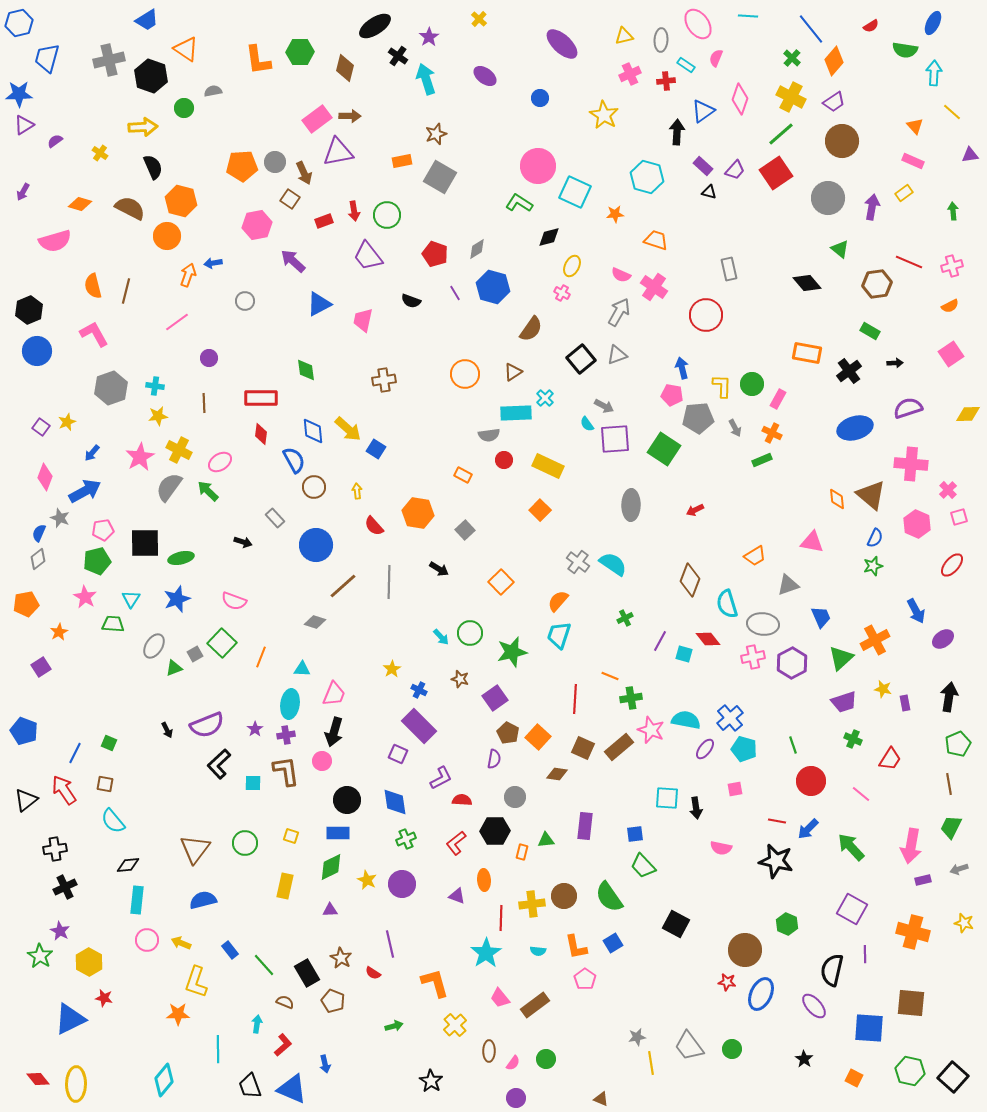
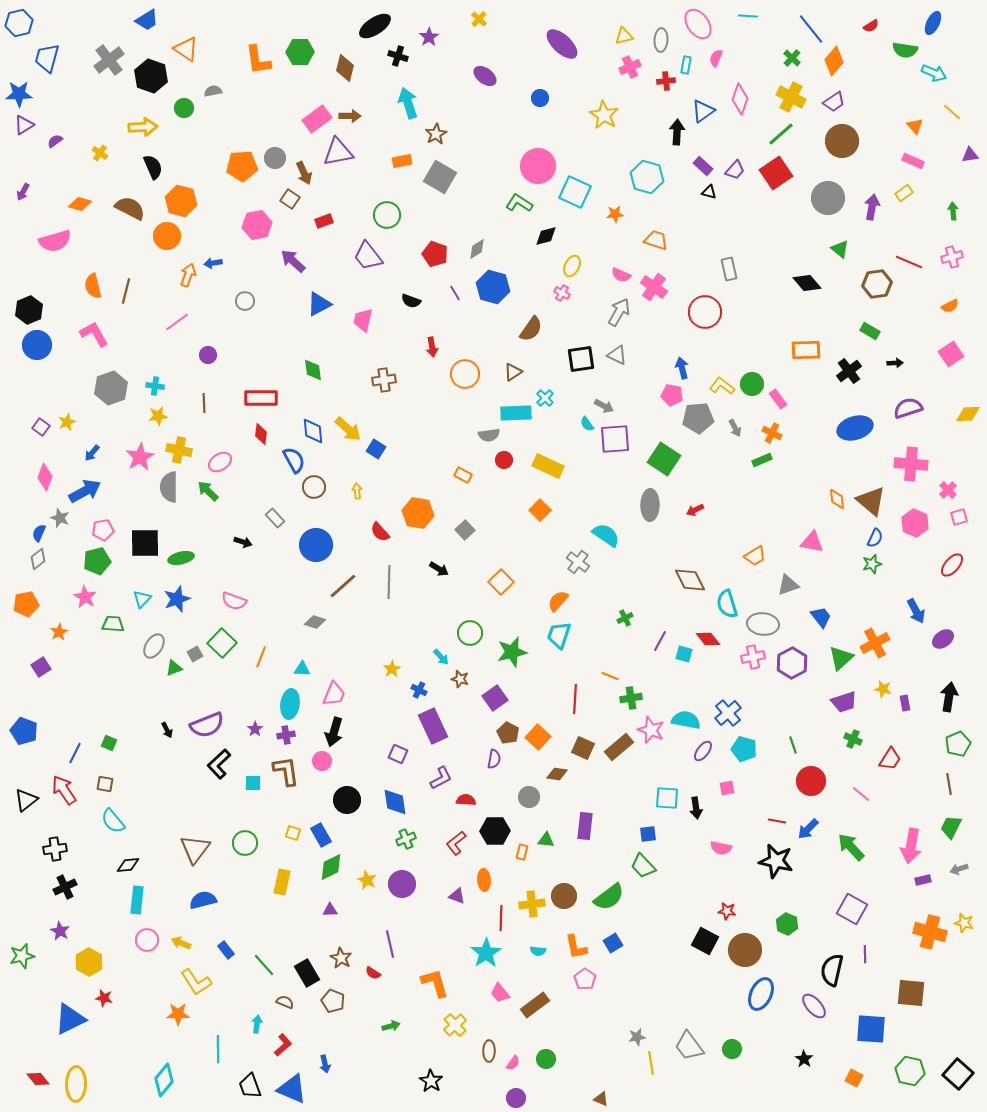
black cross at (398, 56): rotated 18 degrees counterclockwise
gray cross at (109, 60): rotated 24 degrees counterclockwise
cyan rectangle at (686, 65): rotated 66 degrees clockwise
cyan arrow at (934, 73): rotated 110 degrees clockwise
pink cross at (630, 74): moved 7 px up
cyan arrow at (426, 79): moved 18 px left, 24 px down
brown star at (436, 134): rotated 10 degrees counterclockwise
gray circle at (275, 162): moved 4 px up
red arrow at (354, 211): moved 78 px right, 136 px down
black diamond at (549, 237): moved 3 px left, 1 px up
pink cross at (952, 266): moved 9 px up
red circle at (706, 315): moved 1 px left, 3 px up
blue circle at (37, 351): moved 6 px up
orange rectangle at (807, 353): moved 1 px left, 3 px up; rotated 12 degrees counterclockwise
gray triangle at (617, 355): rotated 45 degrees clockwise
purple circle at (209, 358): moved 1 px left, 3 px up
black square at (581, 359): rotated 32 degrees clockwise
green diamond at (306, 370): moved 7 px right
yellow L-shape at (722, 386): rotated 55 degrees counterclockwise
pink rectangle at (778, 399): rotated 66 degrees counterclockwise
green square at (664, 449): moved 10 px down
yellow cross at (179, 450): rotated 15 degrees counterclockwise
gray semicircle at (169, 487): rotated 36 degrees counterclockwise
brown triangle at (871, 495): moved 6 px down
gray ellipse at (631, 505): moved 19 px right
pink hexagon at (917, 524): moved 2 px left, 1 px up
red semicircle at (374, 526): moved 6 px right, 6 px down
cyan semicircle at (613, 564): moved 7 px left, 29 px up
green star at (873, 566): moved 1 px left, 2 px up
brown diamond at (690, 580): rotated 48 degrees counterclockwise
cyan triangle at (131, 599): moved 11 px right; rotated 12 degrees clockwise
blue trapezoid at (821, 617): rotated 15 degrees counterclockwise
cyan arrow at (441, 637): moved 20 px down
orange cross at (875, 640): moved 3 px down
blue cross at (730, 718): moved 2 px left, 5 px up
purple rectangle at (419, 726): moved 14 px right; rotated 20 degrees clockwise
purple ellipse at (705, 749): moved 2 px left, 2 px down
pink square at (735, 789): moved 8 px left, 1 px up
gray circle at (515, 797): moved 14 px right
red semicircle at (462, 800): moved 4 px right
blue rectangle at (338, 833): moved 17 px left, 2 px down; rotated 60 degrees clockwise
blue square at (635, 834): moved 13 px right
yellow square at (291, 836): moved 2 px right, 3 px up
green triangle at (546, 840): rotated 12 degrees clockwise
yellow rectangle at (285, 886): moved 3 px left, 4 px up
green semicircle at (609, 897): rotated 92 degrees counterclockwise
black square at (676, 924): moved 29 px right, 17 px down
orange cross at (913, 932): moved 17 px right
blue rectangle at (230, 950): moved 4 px left
green star at (40, 956): moved 18 px left; rotated 25 degrees clockwise
yellow L-shape at (196, 982): rotated 52 degrees counterclockwise
red star at (727, 982): moved 71 px up
pink trapezoid at (500, 998): moved 5 px up
brown square at (911, 1003): moved 10 px up
green arrow at (394, 1026): moved 3 px left
blue square at (869, 1028): moved 2 px right, 1 px down
black square at (953, 1077): moved 5 px right, 3 px up
